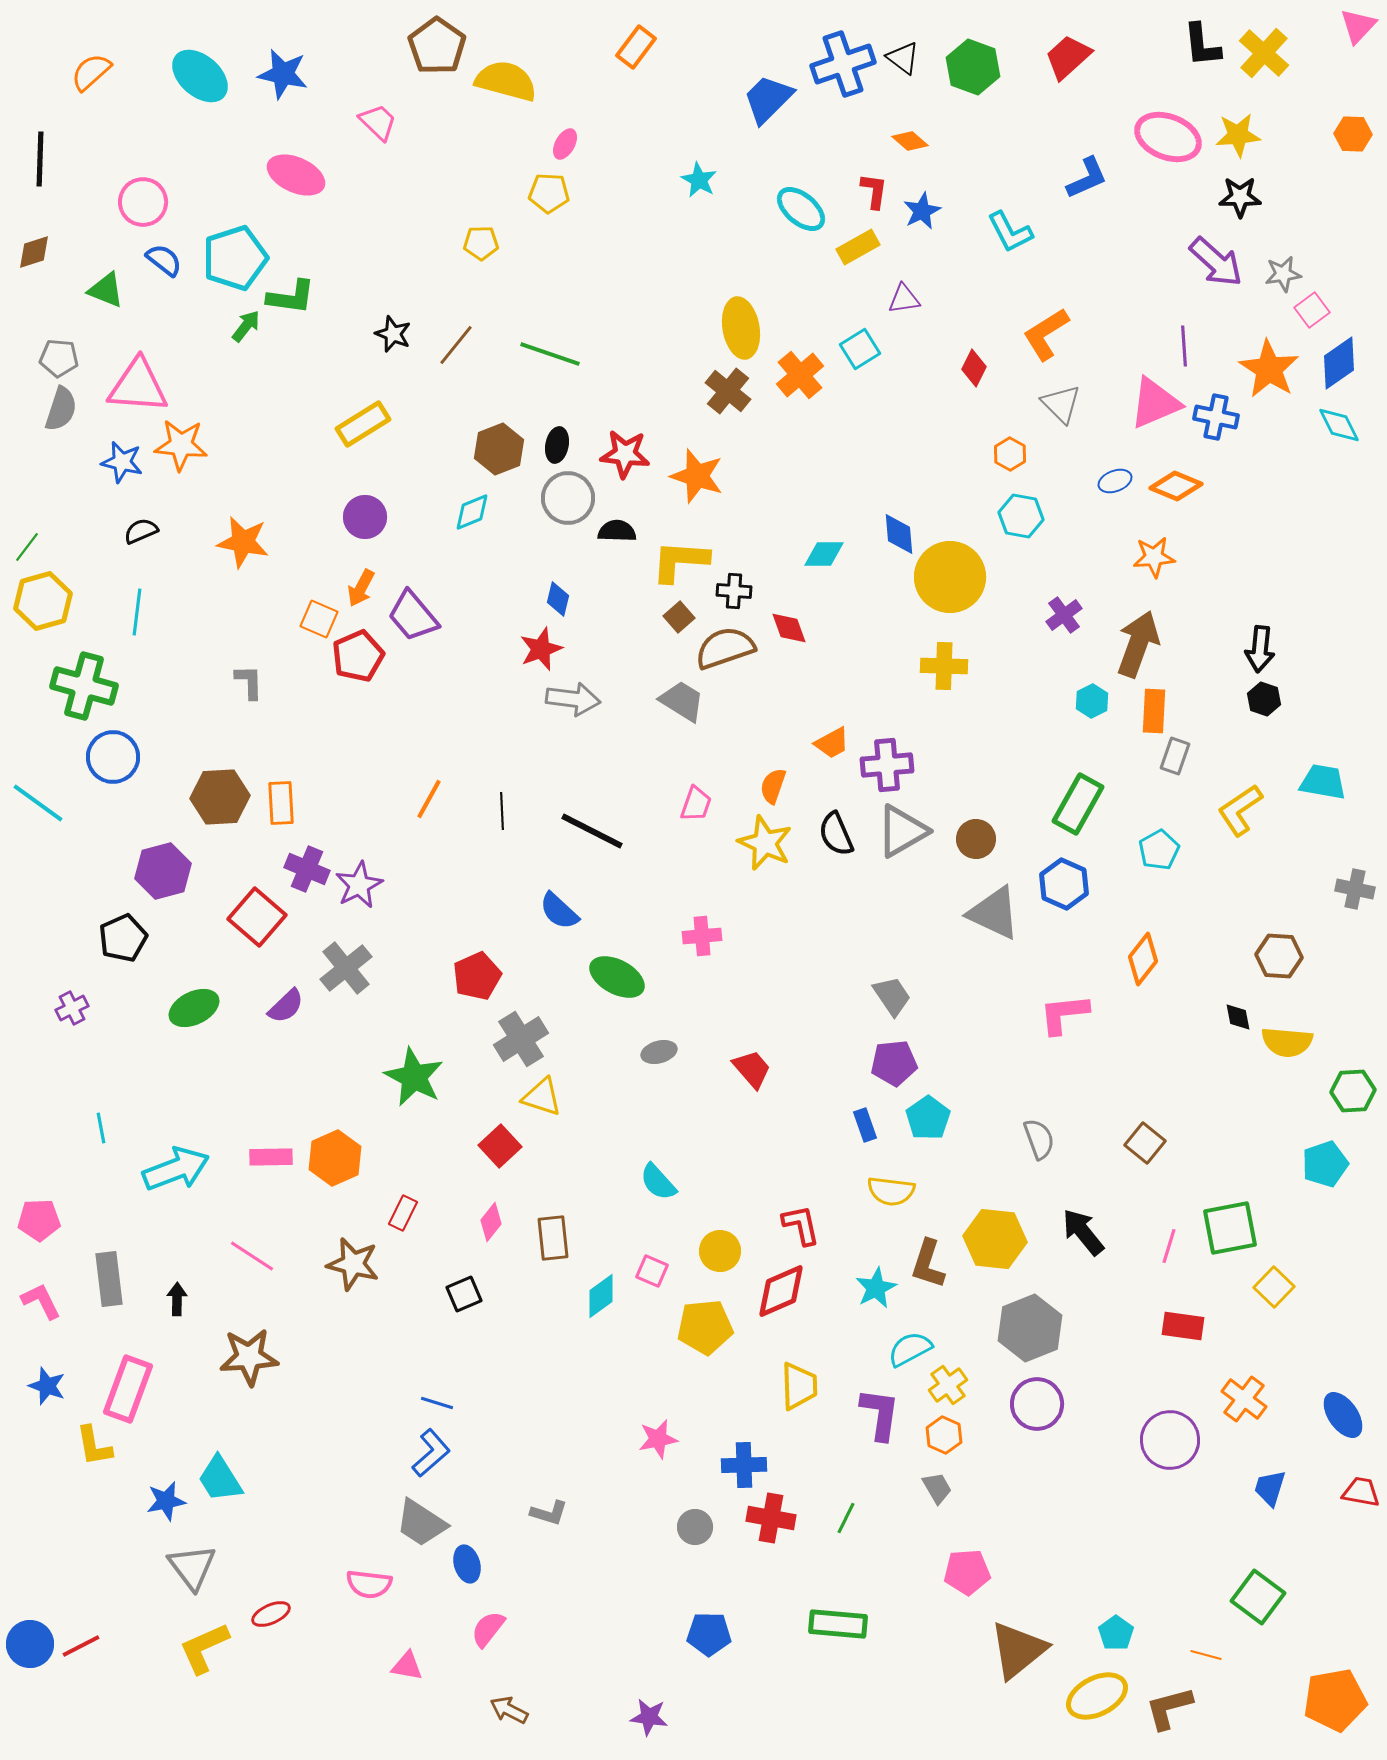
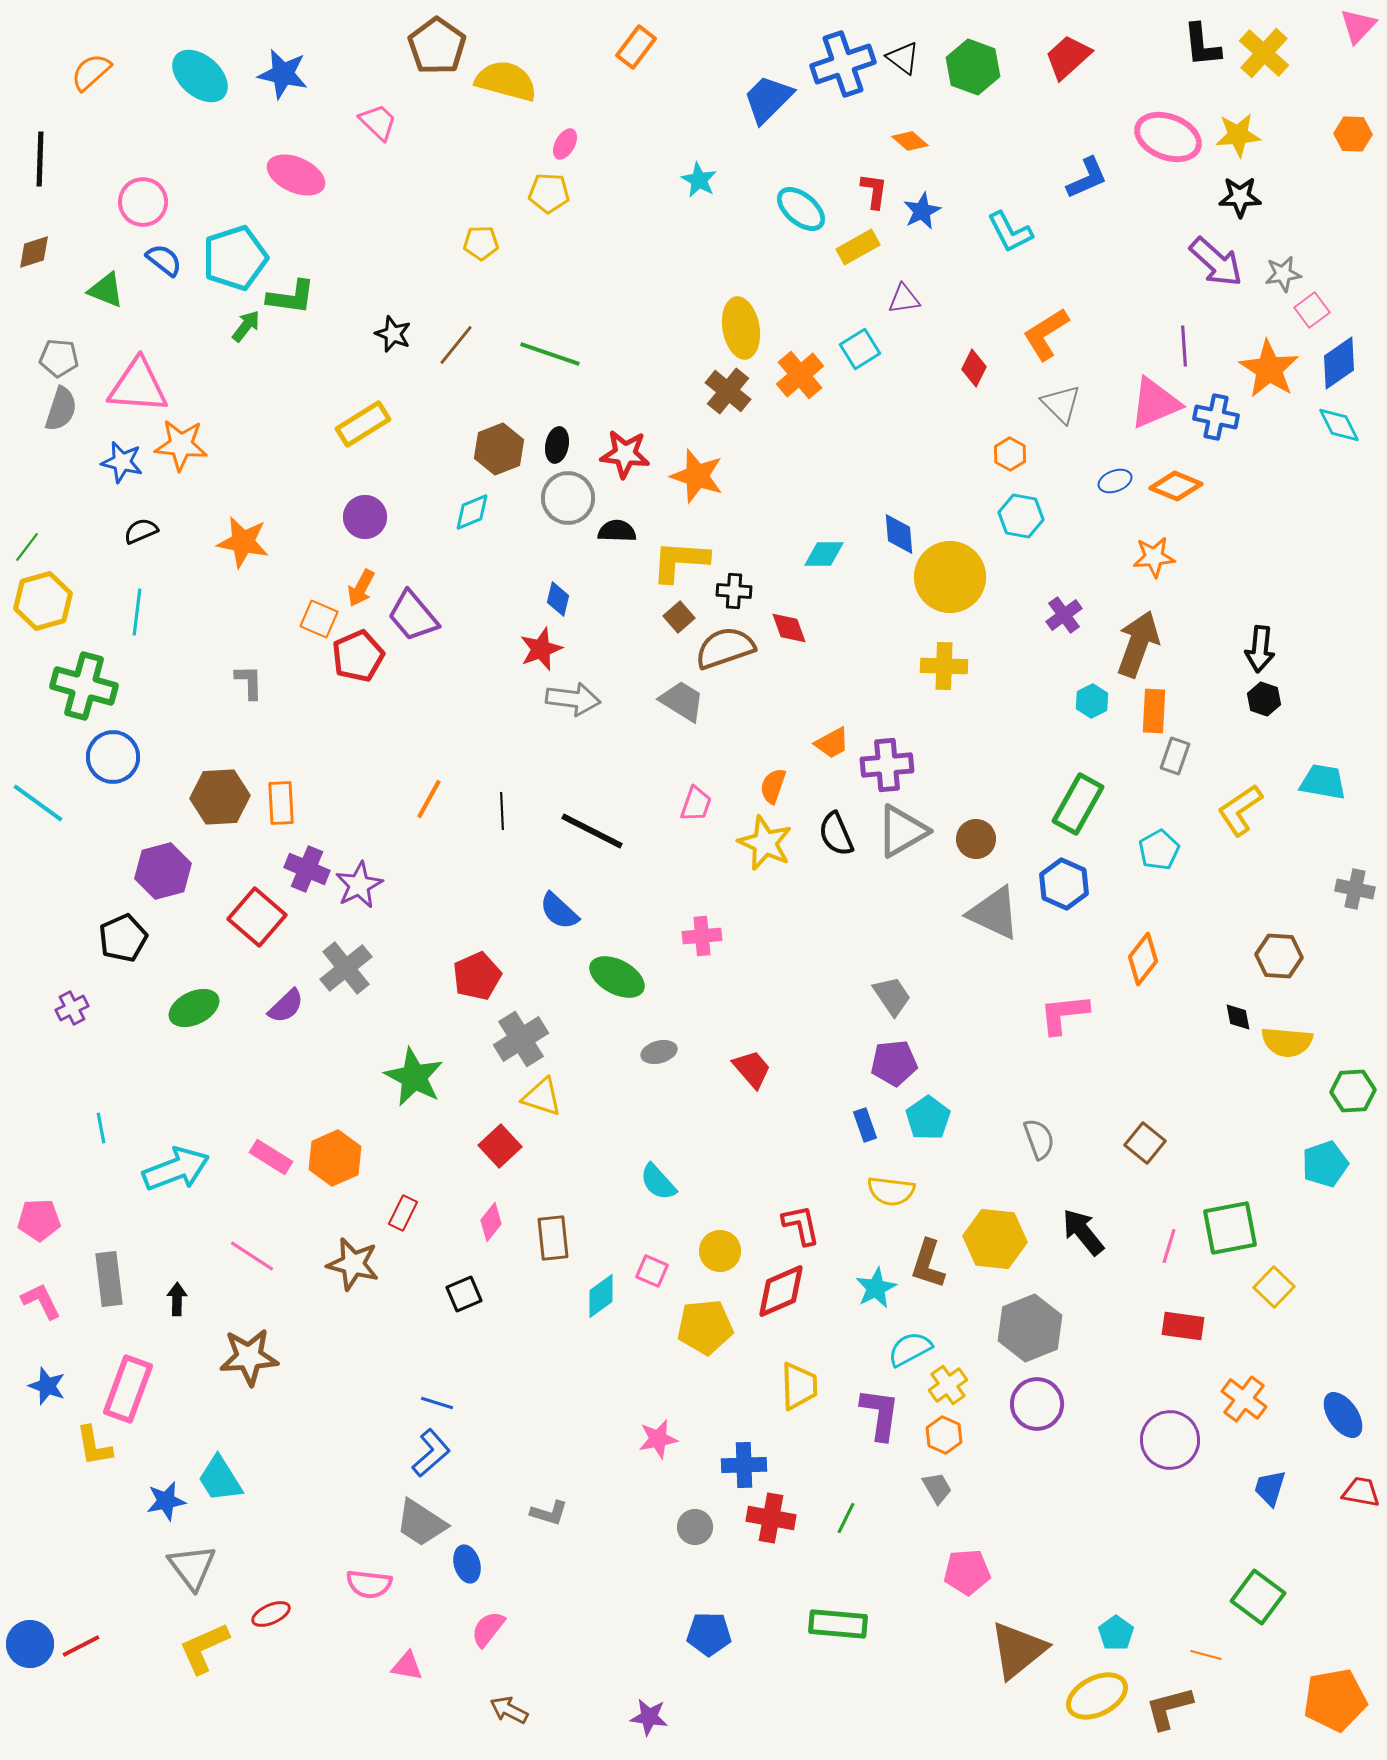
pink rectangle at (271, 1157): rotated 33 degrees clockwise
